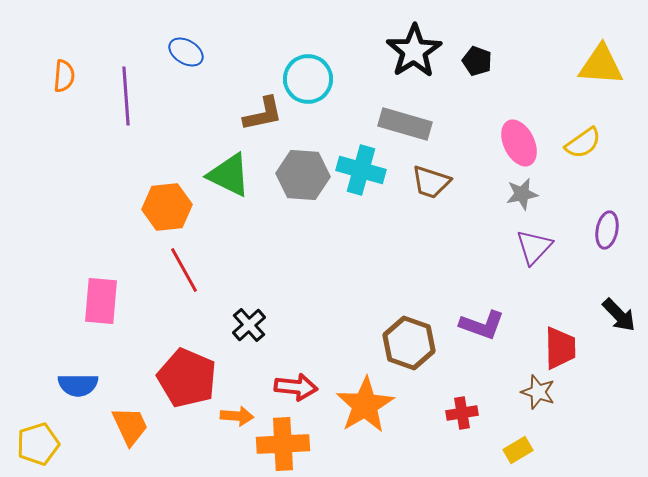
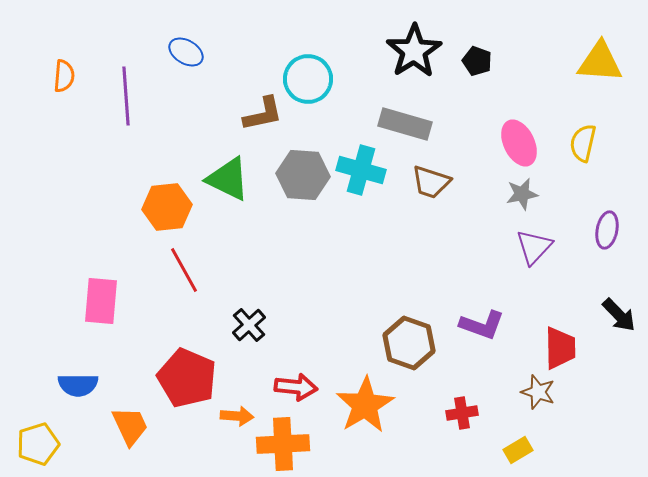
yellow triangle: moved 1 px left, 3 px up
yellow semicircle: rotated 138 degrees clockwise
green triangle: moved 1 px left, 4 px down
